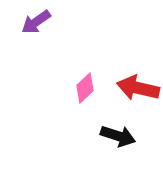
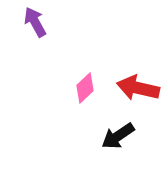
purple arrow: moved 1 px left; rotated 96 degrees clockwise
black arrow: rotated 128 degrees clockwise
